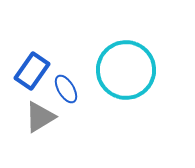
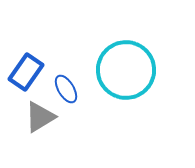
blue rectangle: moved 6 px left, 1 px down
